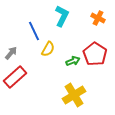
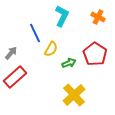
orange cross: moved 1 px up
blue line: moved 1 px right, 2 px down
yellow semicircle: moved 3 px right
green arrow: moved 4 px left, 2 px down
yellow cross: rotated 10 degrees counterclockwise
